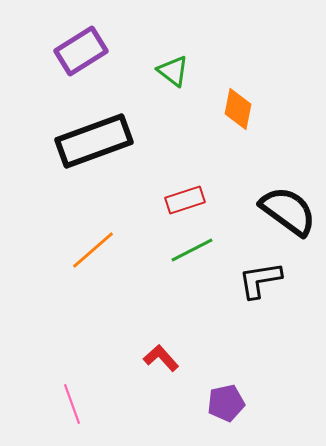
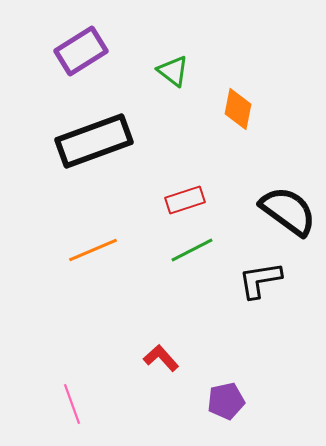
orange line: rotated 18 degrees clockwise
purple pentagon: moved 2 px up
